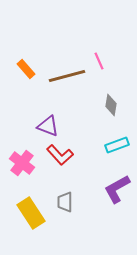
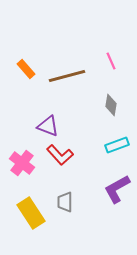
pink line: moved 12 px right
